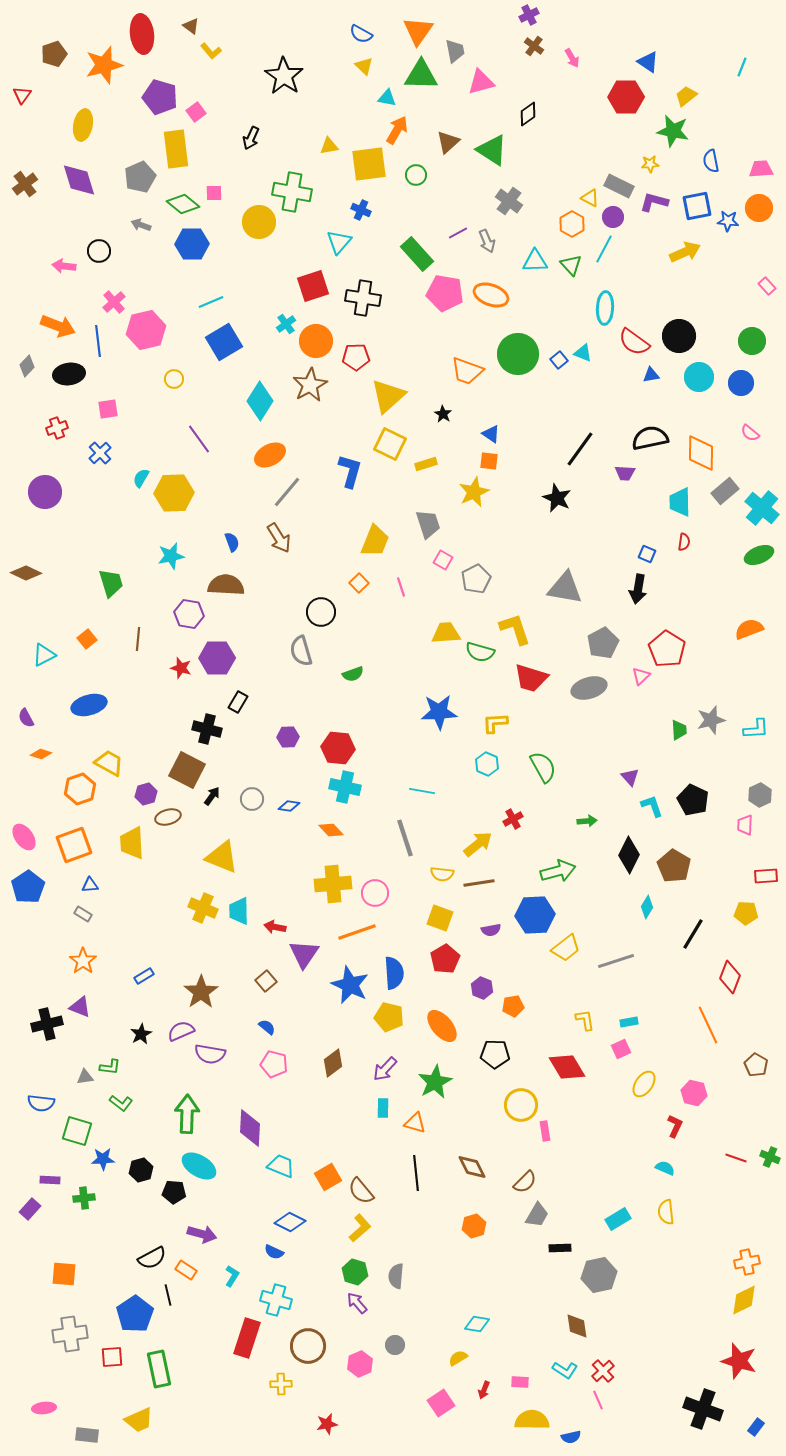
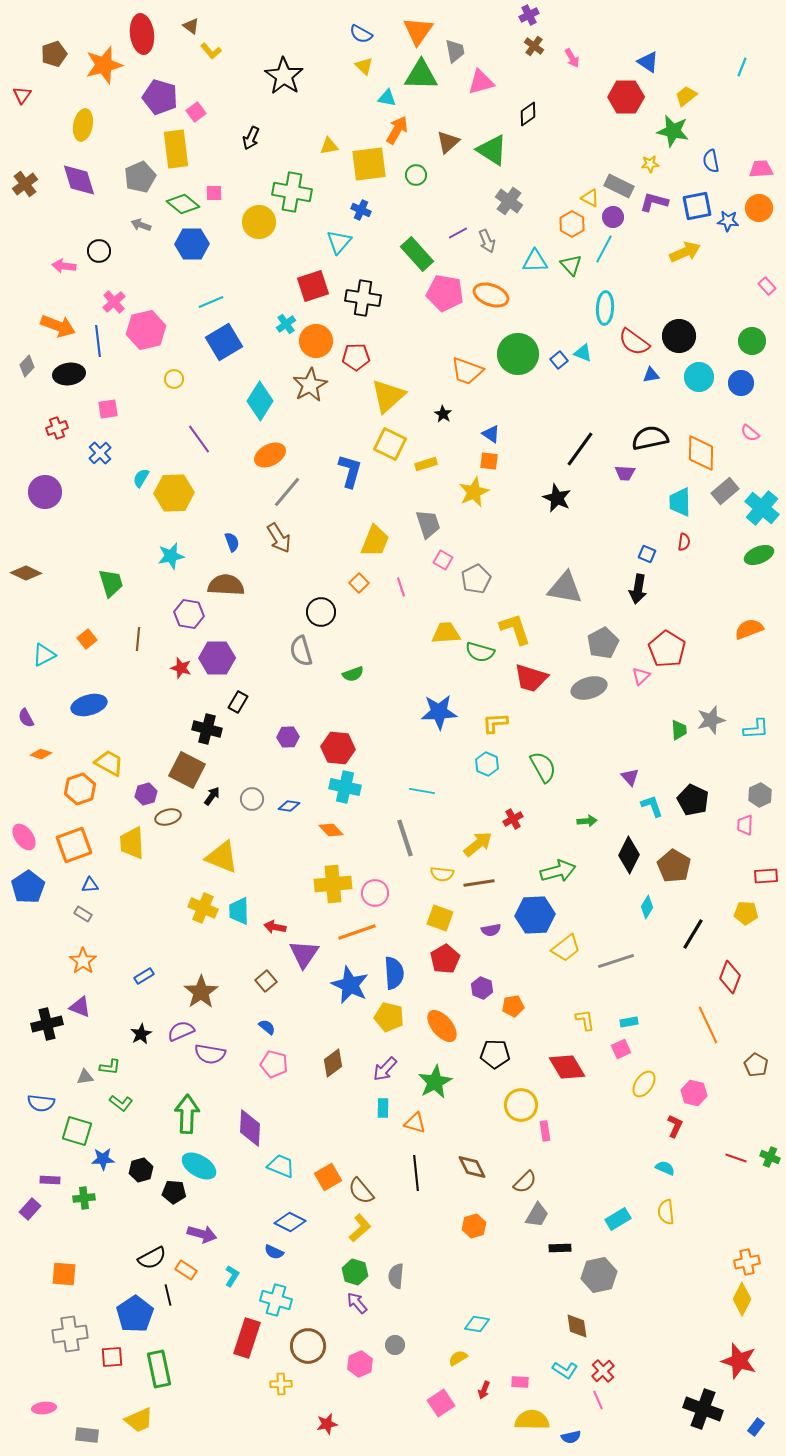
yellow diamond at (744, 1300): moved 2 px left, 1 px up; rotated 36 degrees counterclockwise
